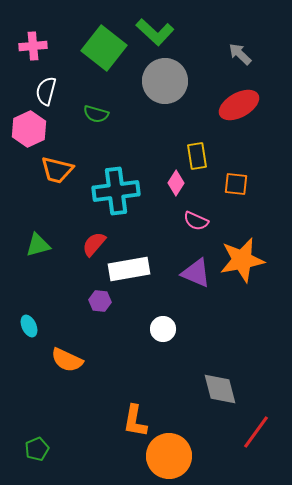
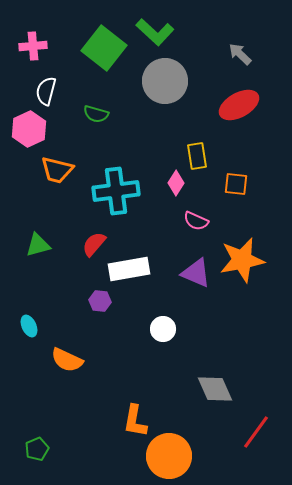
gray diamond: moved 5 px left; rotated 9 degrees counterclockwise
